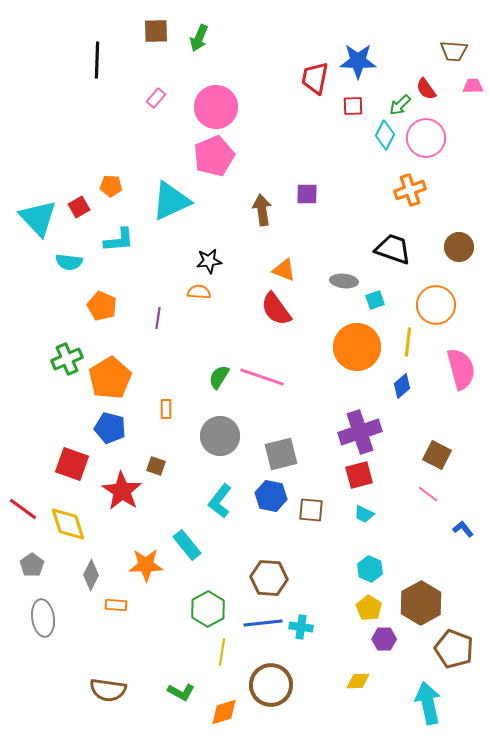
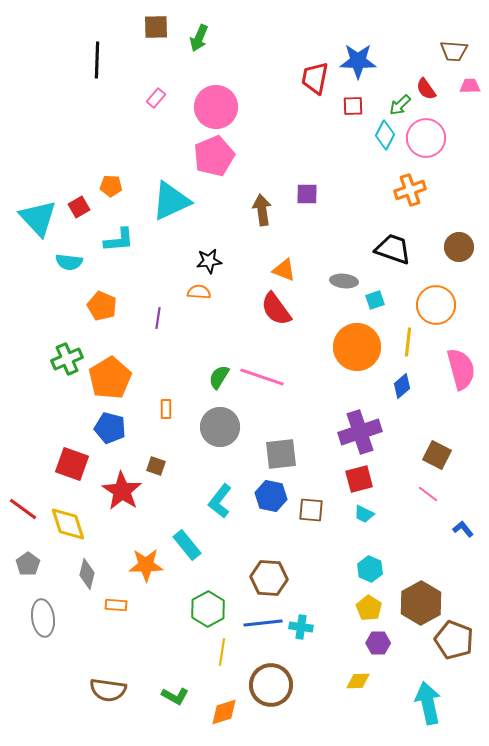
brown square at (156, 31): moved 4 px up
pink trapezoid at (473, 86): moved 3 px left
gray circle at (220, 436): moved 9 px up
gray square at (281, 454): rotated 8 degrees clockwise
red square at (359, 475): moved 4 px down
gray pentagon at (32, 565): moved 4 px left, 1 px up
gray diamond at (91, 575): moved 4 px left, 1 px up; rotated 12 degrees counterclockwise
purple hexagon at (384, 639): moved 6 px left, 4 px down
brown pentagon at (454, 649): moved 9 px up
green L-shape at (181, 692): moved 6 px left, 4 px down
